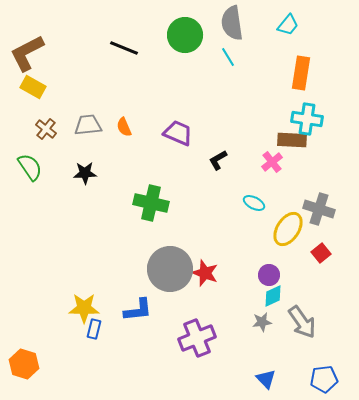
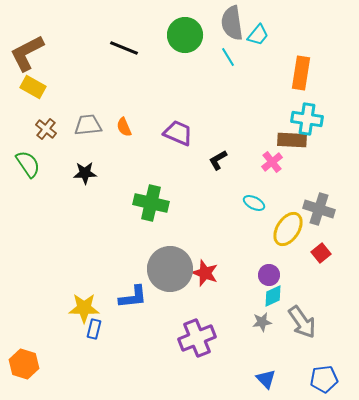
cyan trapezoid: moved 30 px left, 10 px down
green semicircle: moved 2 px left, 3 px up
blue L-shape: moved 5 px left, 13 px up
